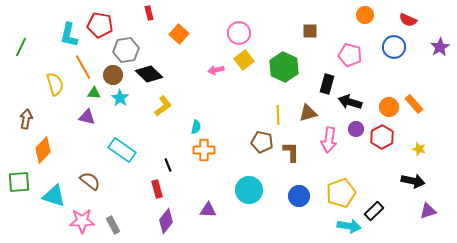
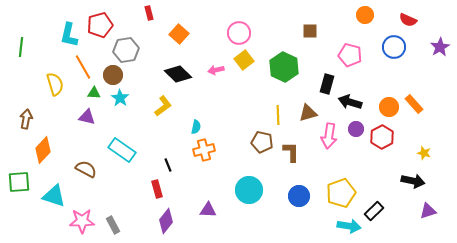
red pentagon at (100, 25): rotated 25 degrees counterclockwise
green line at (21, 47): rotated 18 degrees counterclockwise
black diamond at (149, 74): moved 29 px right
pink arrow at (329, 140): moved 4 px up
yellow star at (419, 149): moved 5 px right, 4 px down
orange cross at (204, 150): rotated 15 degrees counterclockwise
brown semicircle at (90, 181): moved 4 px left, 12 px up; rotated 10 degrees counterclockwise
